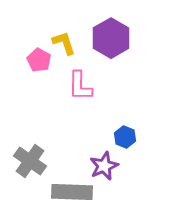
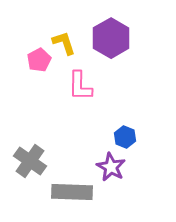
pink pentagon: rotated 15 degrees clockwise
purple star: moved 7 px right, 1 px down; rotated 20 degrees counterclockwise
